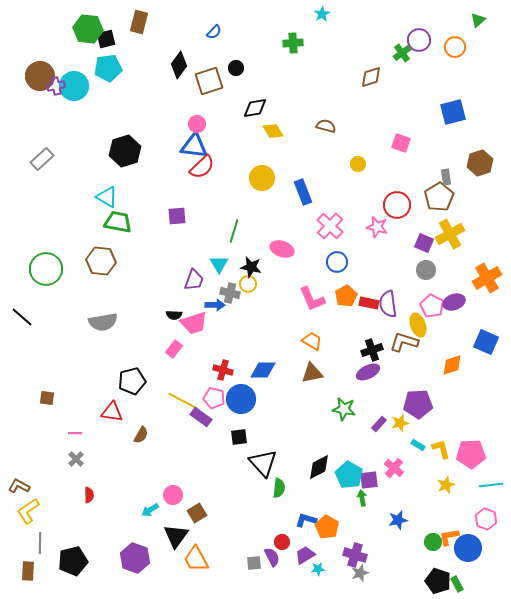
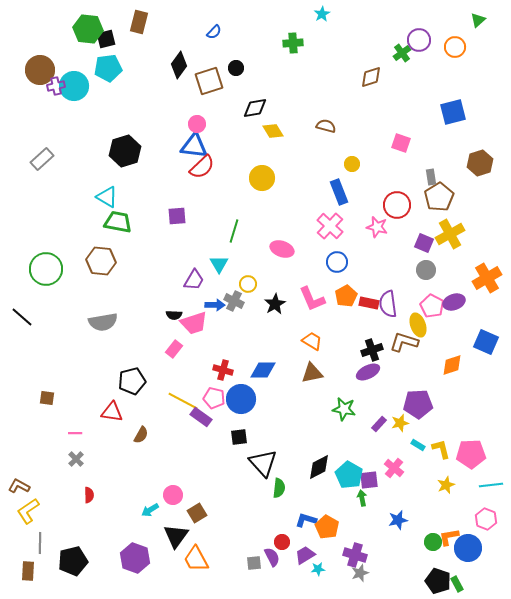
brown circle at (40, 76): moved 6 px up
yellow circle at (358, 164): moved 6 px left
gray rectangle at (446, 177): moved 15 px left
blue rectangle at (303, 192): moved 36 px right
black star at (251, 267): moved 24 px right, 37 px down; rotated 30 degrees clockwise
purple trapezoid at (194, 280): rotated 10 degrees clockwise
gray cross at (230, 293): moved 4 px right, 8 px down; rotated 12 degrees clockwise
